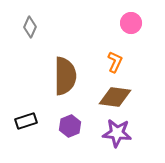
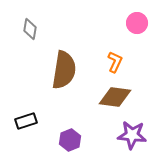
pink circle: moved 6 px right
gray diamond: moved 2 px down; rotated 15 degrees counterclockwise
brown semicircle: moved 1 px left, 6 px up; rotated 9 degrees clockwise
purple hexagon: moved 14 px down
purple star: moved 15 px right, 2 px down
